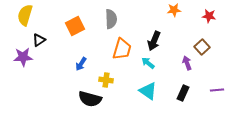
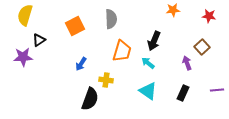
orange star: moved 1 px left
orange trapezoid: moved 2 px down
black semicircle: rotated 85 degrees counterclockwise
